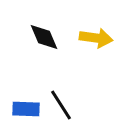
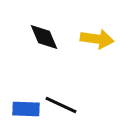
yellow arrow: moved 1 px right, 1 px down
black line: rotated 32 degrees counterclockwise
